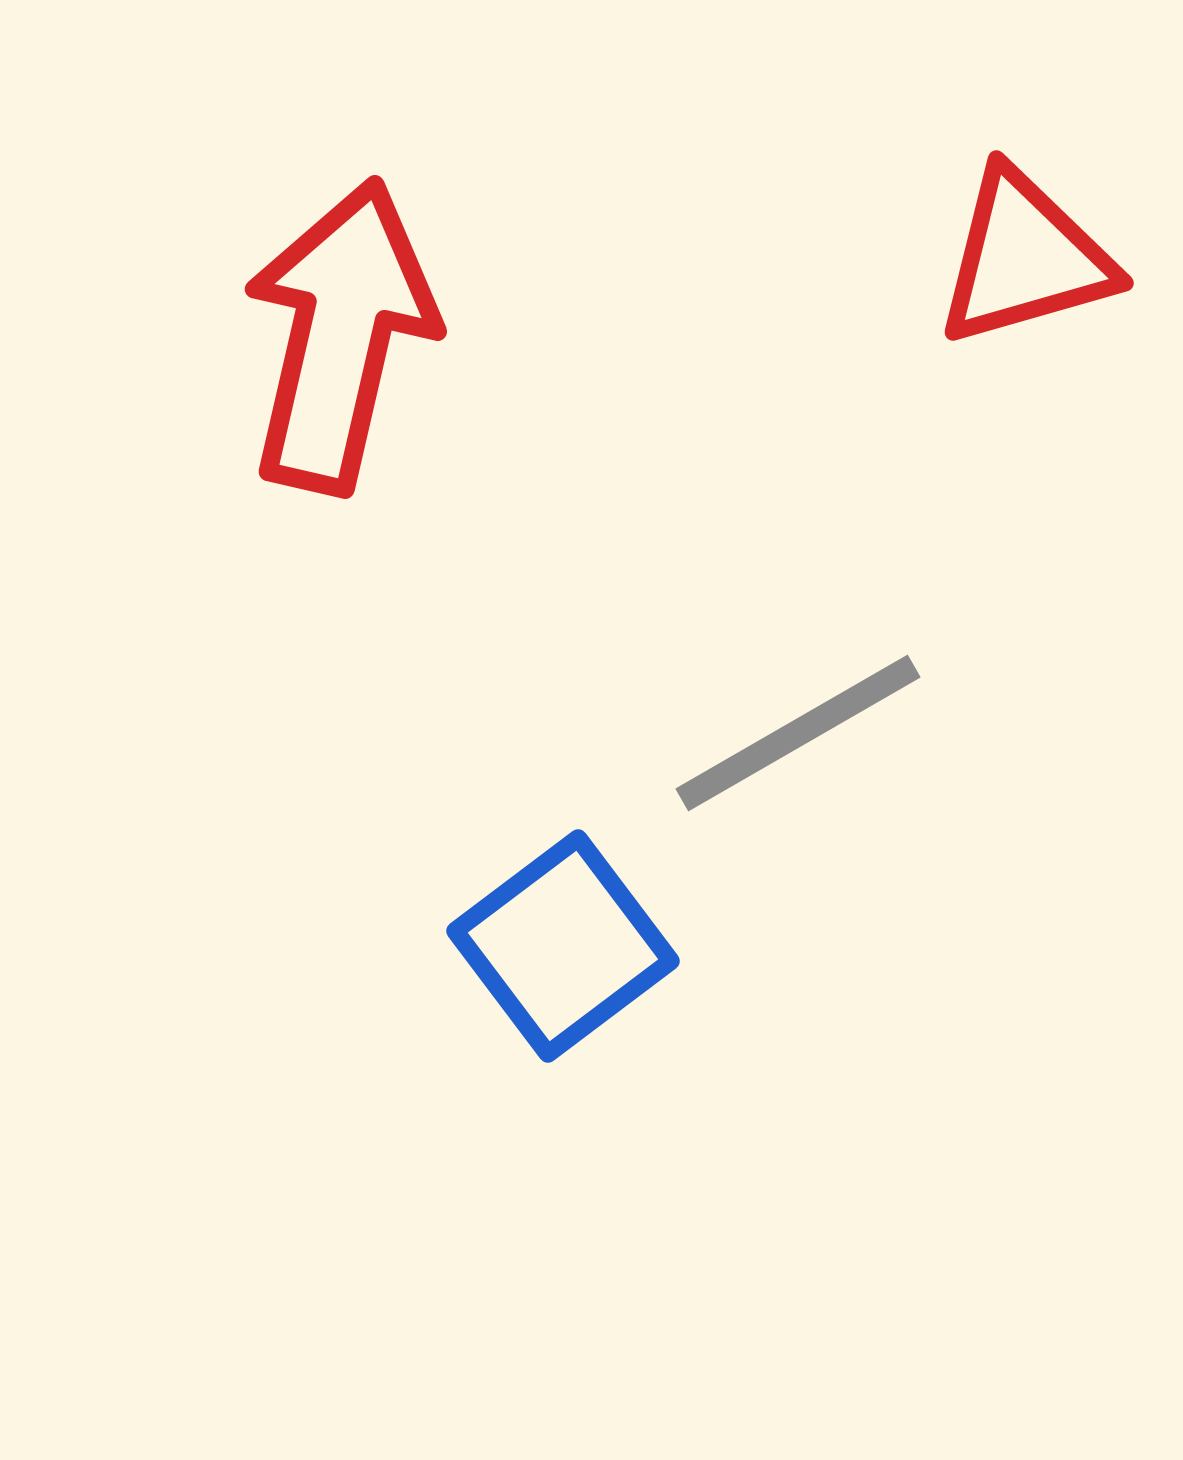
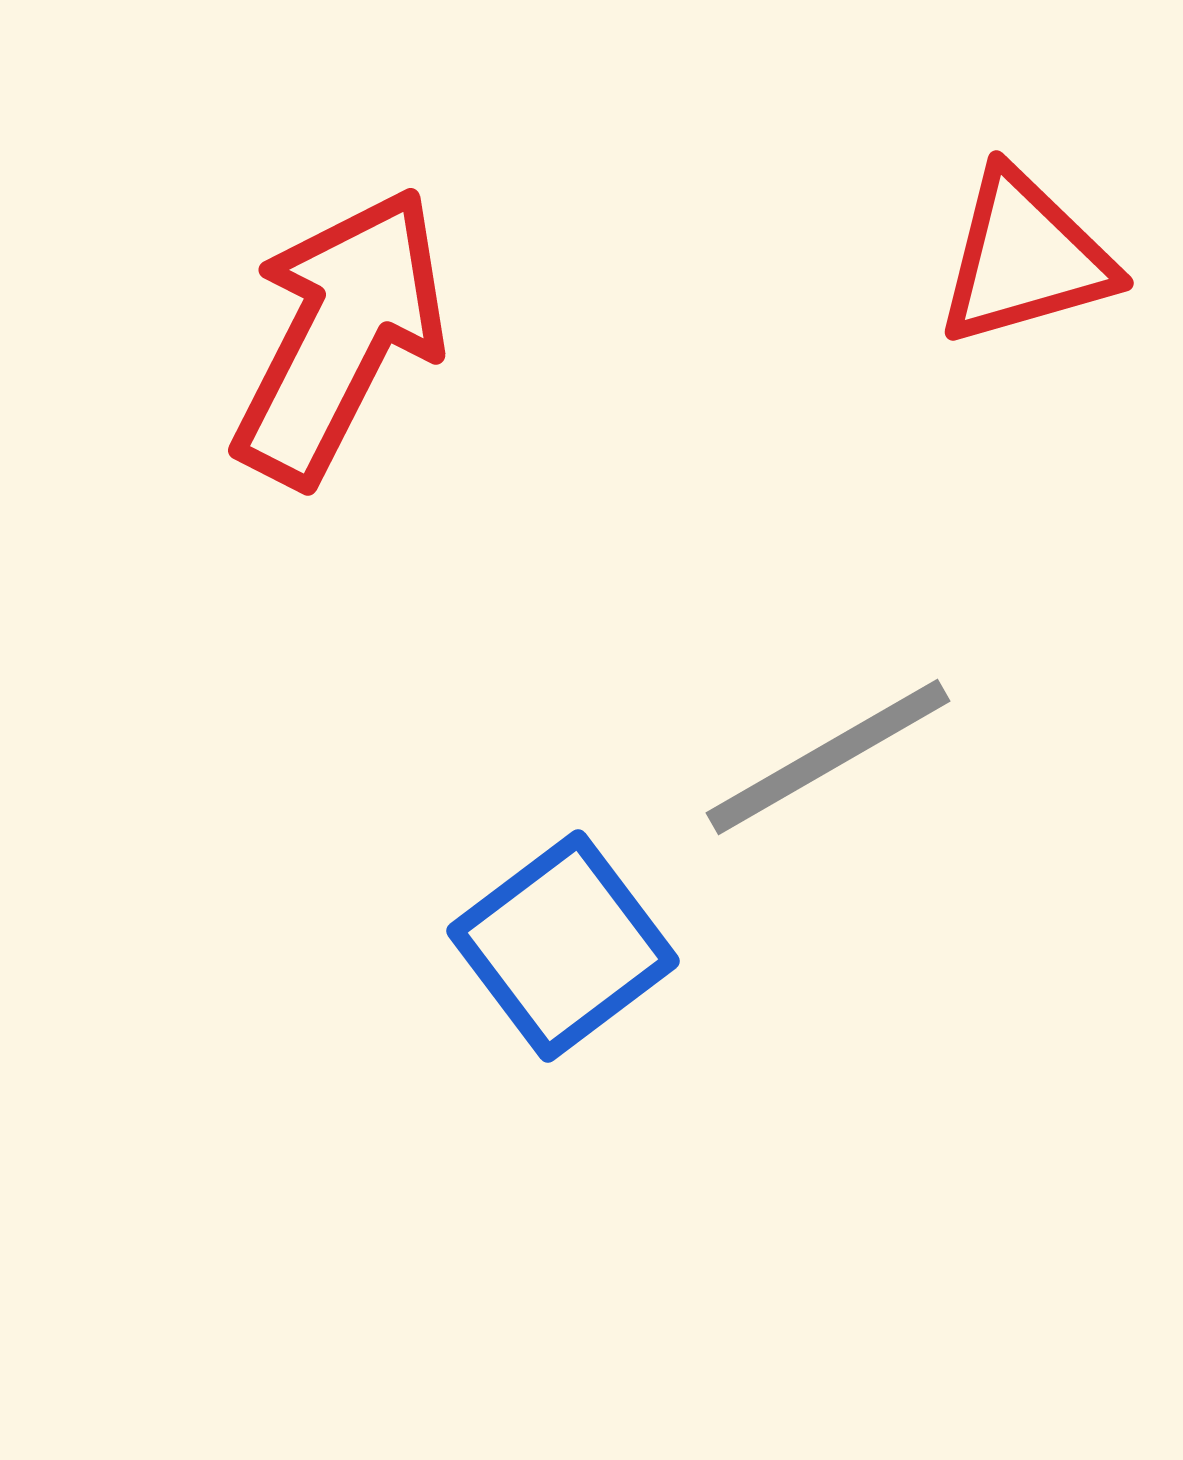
red arrow: rotated 14 degrees clockwise
gray line: moved 30 px right, 24 px down
